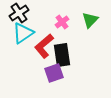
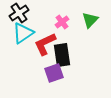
red L-shape: moved 1 px right, 2 px up; rotated 15 degrees clockwise
